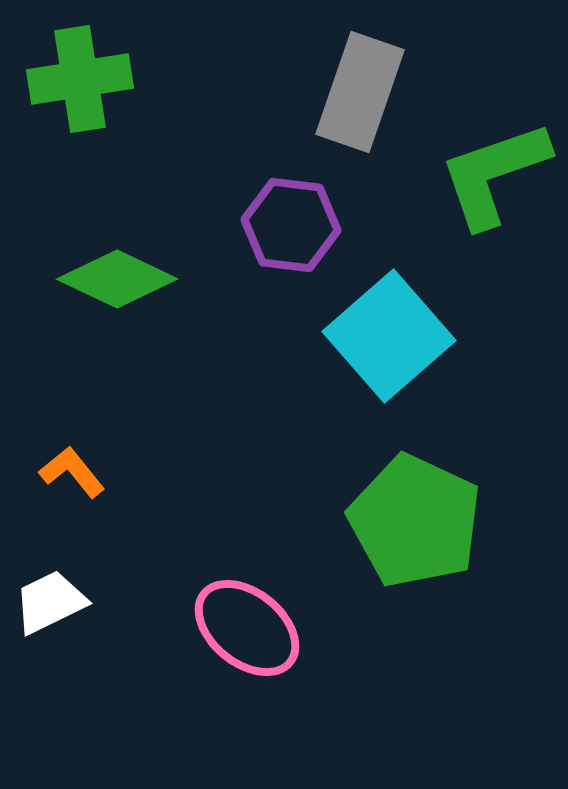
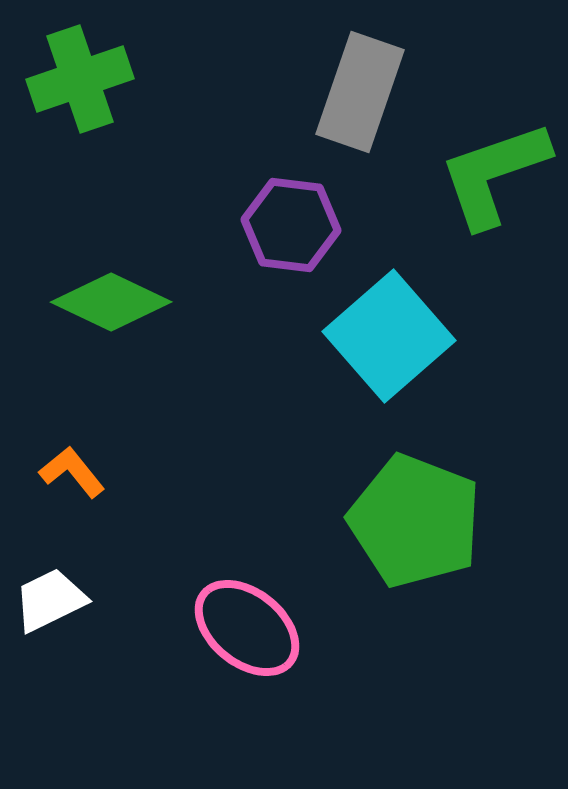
green cross: rotated 10 degrees counterclockwise
green diamond: moved 6 px left, 23 px down
green pentagon: rotated 4 degrees counterclockwise
white trapezoid: moved 2 px up
